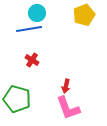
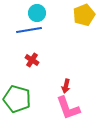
blue line: moved 1 px down
